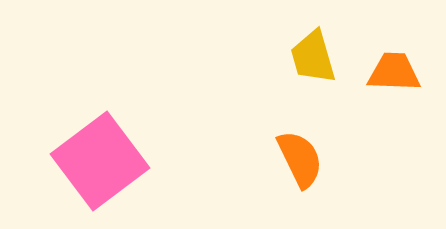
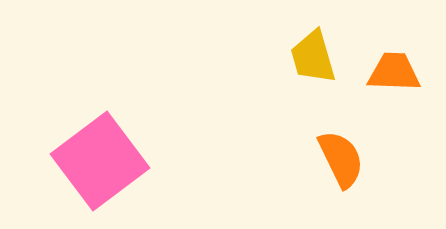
orange semicircle: moved 41 px right
